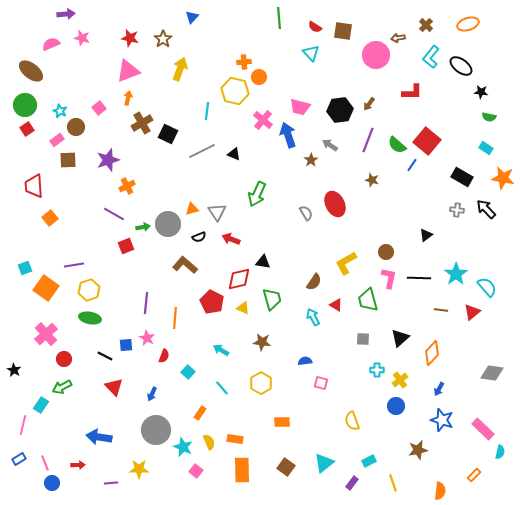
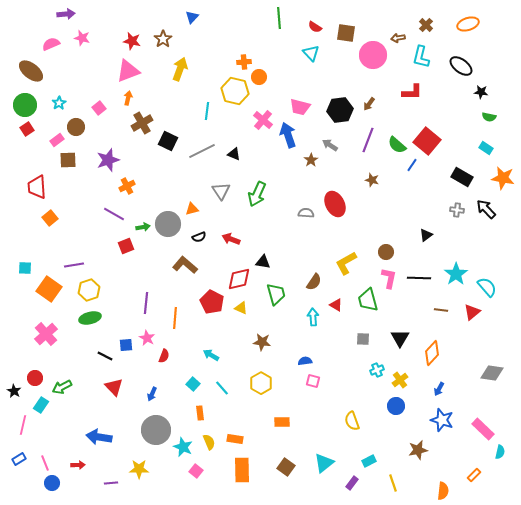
brown square at (343, 31): moved 3 px right, 2 px down
red star at (130, 38): moved 2 px right, 3 px down
pink circle at (376, 55): moved 3 px left
cyan L-shape at (431, 57): moved 10 px left; rotated 25 degrees counterclockwise
cyan star at (60, 111): moved 1 px left, 8 px up; rotated 16 degrees clockwise
black square at (168, 134): moved 7 px down
red trapezoid at (34, 186): moved 3 px right, 1 px down
gray triangle at (217, 212): moved 4 px right, 21 px up
gray semicircle at (306, 213): rotated 56 degrees counterclockwise
cyan square at (25, 268): rotated 24 degrees clockwise
orange square at (46, 288): moved 3 px right, 1 px down
green trapezoid at (272, 299): moved 4 px right, 5 px up
yellow triangle at (243, 308): moved 2 px left
cyan arrow at (313, 317): rotated 24 degrees clockwise
green ellipse at (90, 318): rotated 25 degrees counterclockwise
black triangle at (400, 338): rotated 18 degrees counterclockwise
cyan arrow at (221, 350): moved 10 px left, 5 px down
red circle at (64, 359): moved 29 px left, 19 px down
black star at (14, 370): moved 21 px down
cyan cross at (377, 370): rotated 24 degrees counterclockwise
cyan square at (188, 372): moved 5 px right, 12 px down
pink square at (321, 383): moved 8 px left, 2 px up
orange rectangle at (200, 413): rotated 40 degrees counterclockwise
orange semicircle at (440, 491): moved 3 px right
